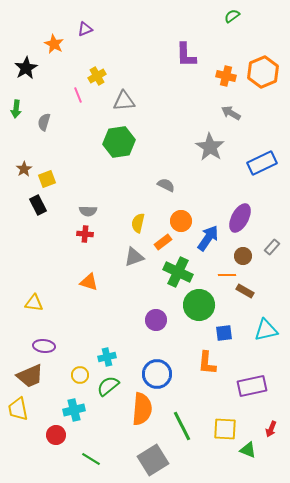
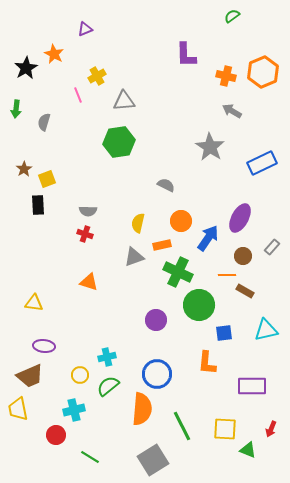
orange star at (54, 44): moved 10 px down
gray arrow at (231, 113): moved 1 px right, 2 px up
black rectangle at (38, 205): rotated 24 degrees clockwise
red cross at (85, 234): rotated 14 degrees clockwise
orange rectangle at (163, 242): moved 1 px left, 3 px down; rotated 24 degrees clockwise
purple rectangle at (252, 386): rotated 12 degrees clockwise
green line at (91, 459): moved 1 px left, 2 px up
